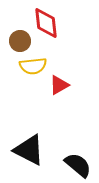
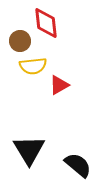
black triangle: rotated 32 degrees clockwise
